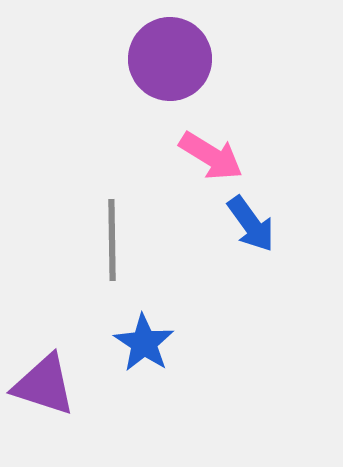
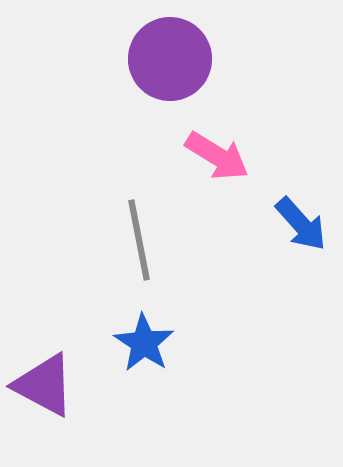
pink arrow: moved 6 px right
blue arrow: moved 50 px right; rotated 6 degrees counterclockwise
gray line: moved 27 px right; rotated 10 degrees counterclockwise
purple triangle: rotated 10 degrees clockwise
